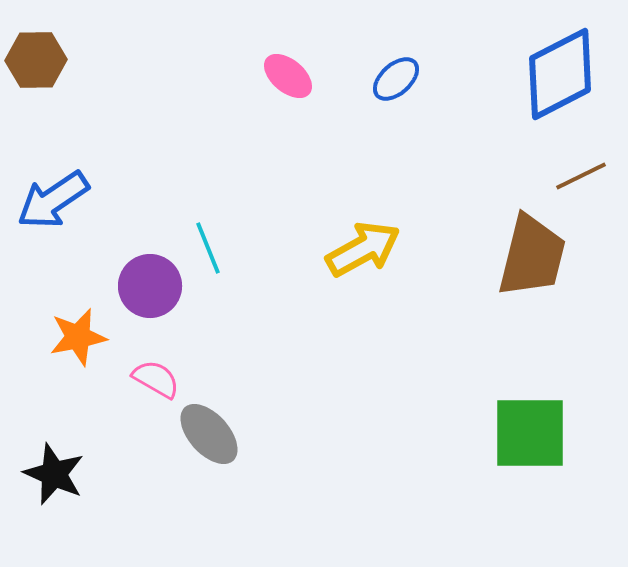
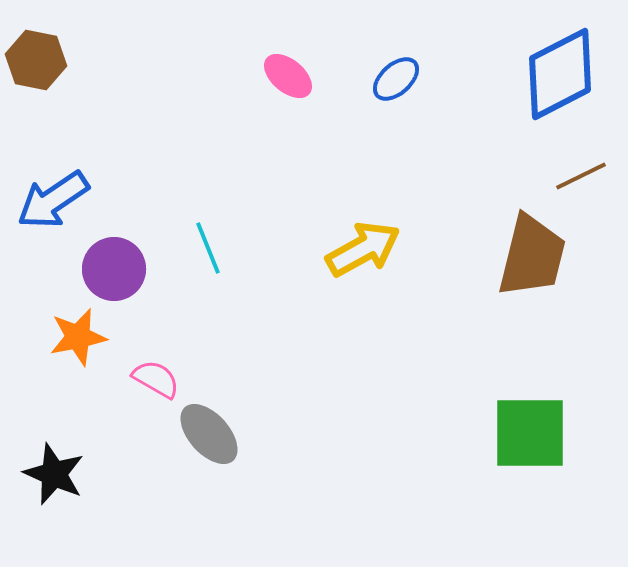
brown hexagon: rotated 12 degrees clockwise
purple circle: moved 36 px left, 17 px up
